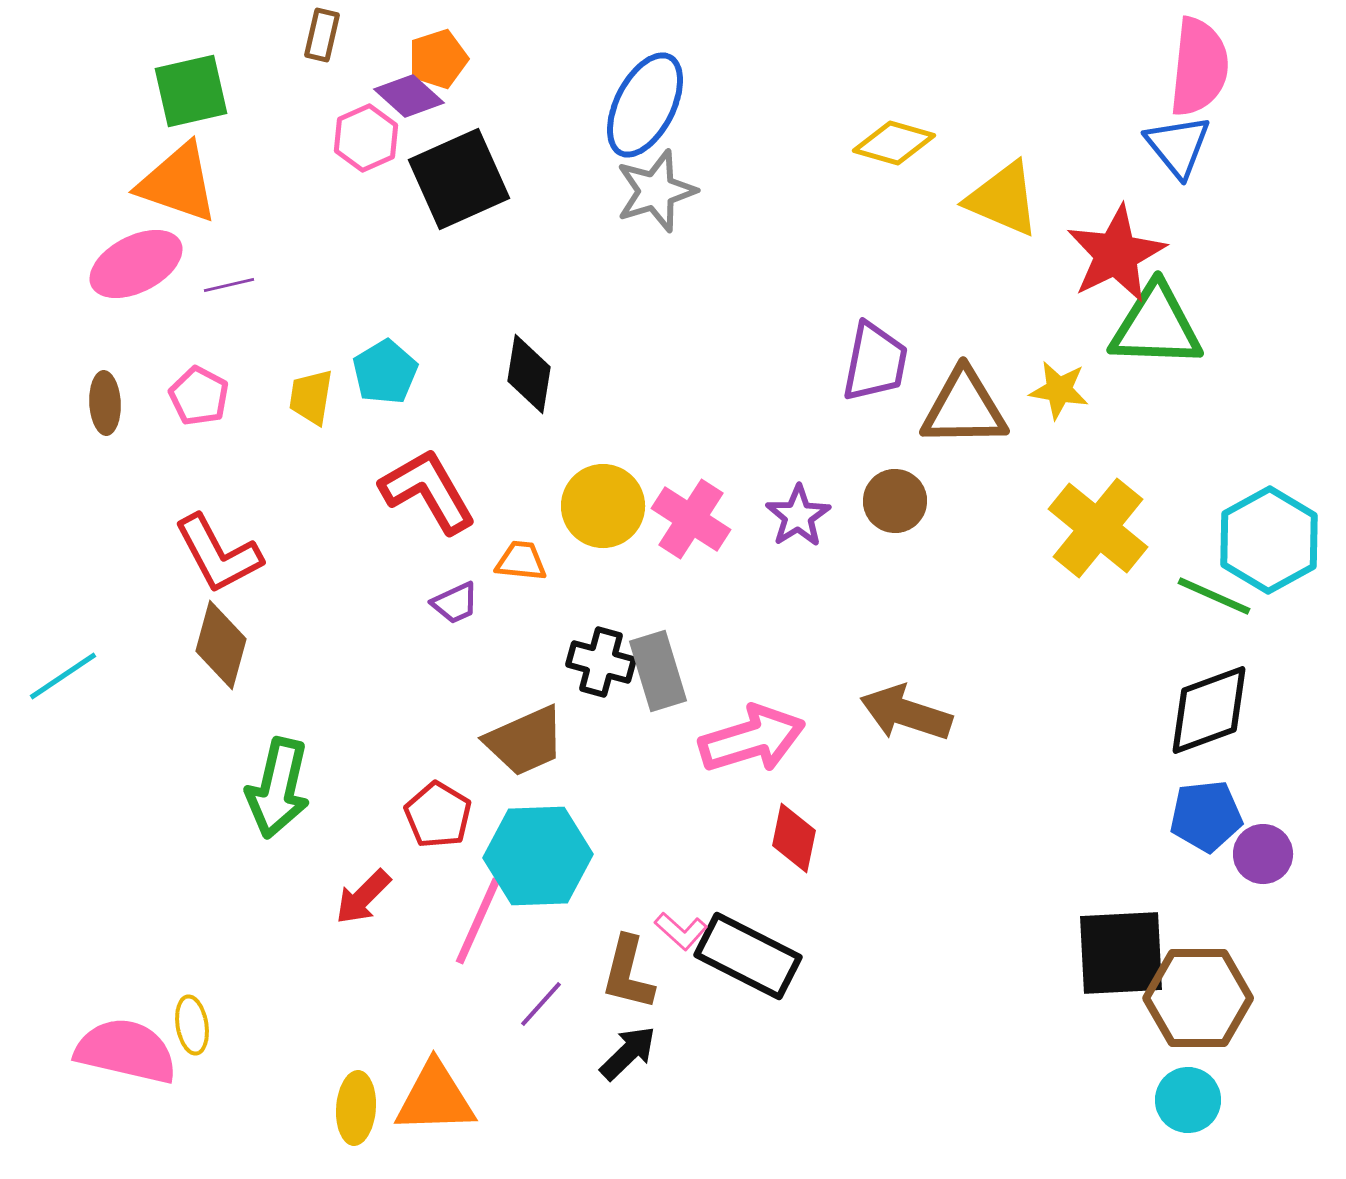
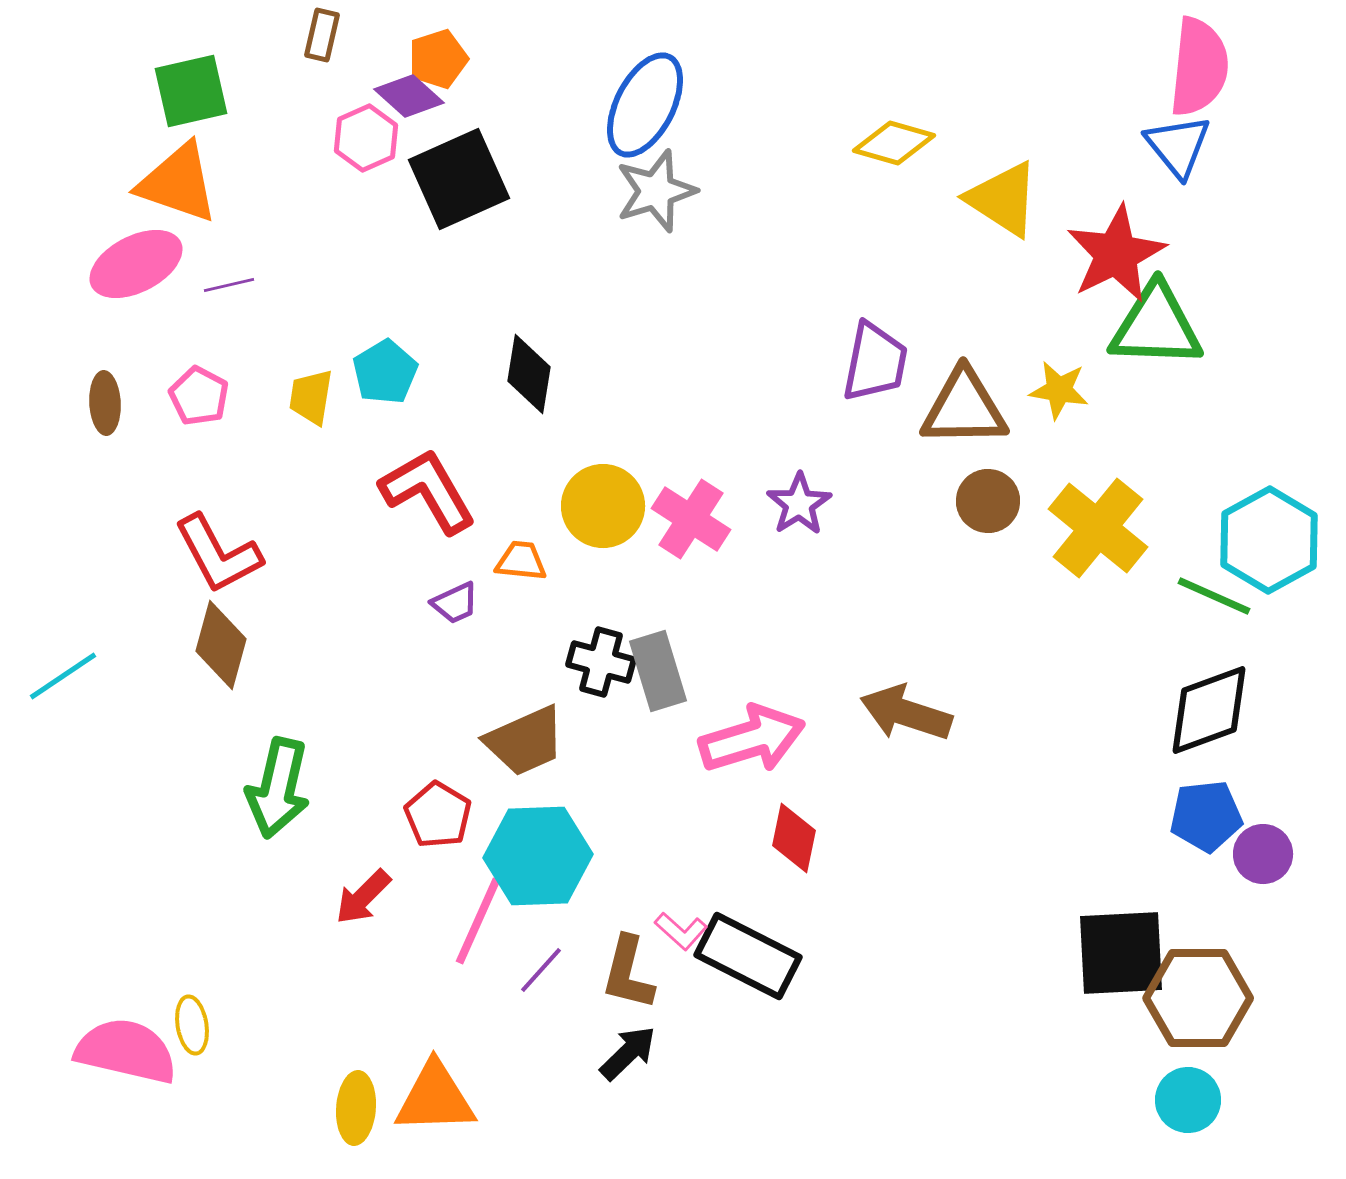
yellow triangle at (1003, 199): rotated 10 degrees clockwise
brown circle at (895, 501): moved 93 px right
purple star at (798, 516): moved 1 px right, 12 px up
purple line at (541, 1004): moved 34 px up
